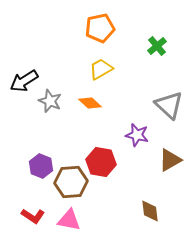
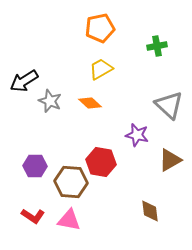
green cross: rotated 30 degrees clockwise
purple hexagon: moved 6 px left; rotated 20 degrees counterclockwise
brown hexagon: rotated 8 degrees clockwise
